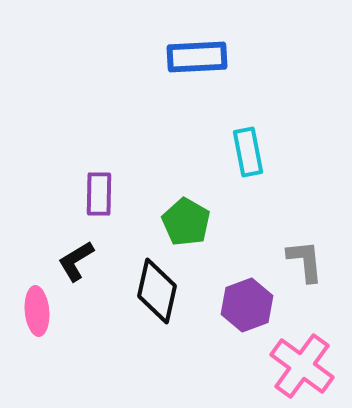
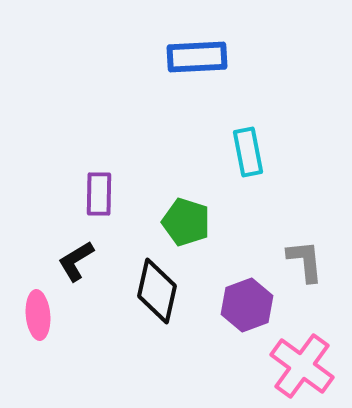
green pentagon: rotated 12 degrees counterclockwise
pink ellipse: moved 1 px right, 4 px down
